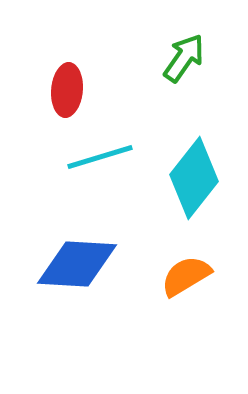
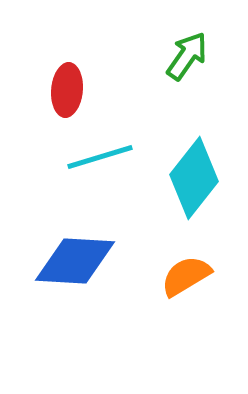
green arrow: moved 3 px right, 2 px up
blue diamond: moved 2 px left, 3 px up
